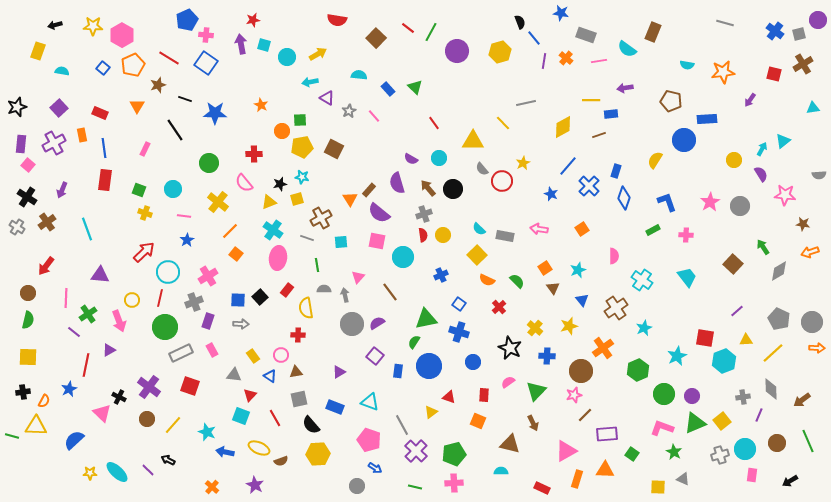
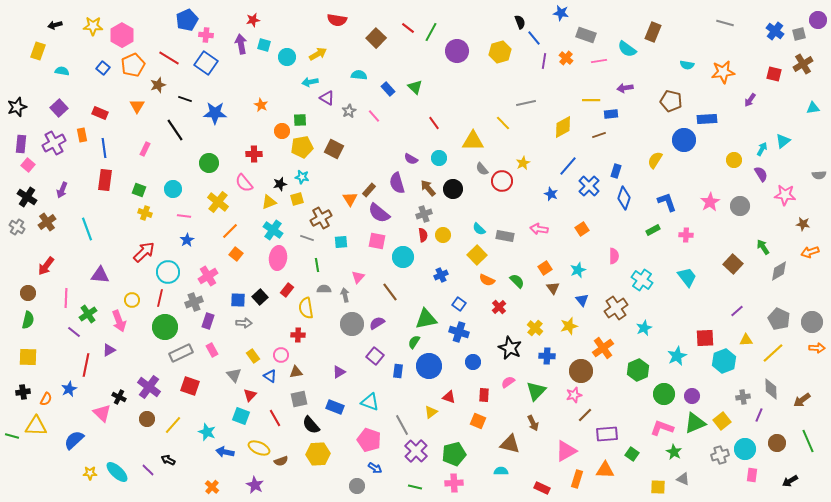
gray arrow at (241, 324): moved 3 px right, 1 px up
red square at (705, 338): rotated 12 degrees counterclockwise
gray triangle at (234, 375): rotated 42 degrees clockwise
orange semicircle at (44, 401): moved 2 px right, 2 px up
